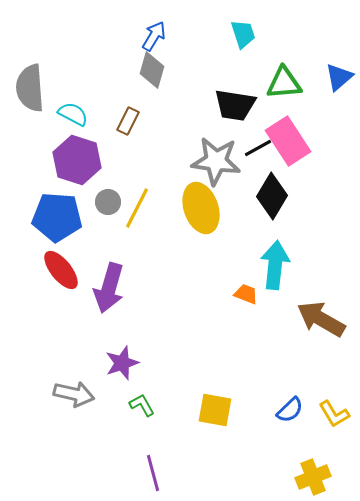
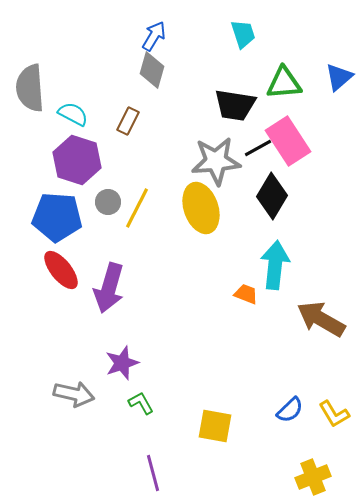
gray star: rotated 12 degrees counterclockwise
green L-shape: moved 1 px left, 2 px up
yellow square: moved 16 px down
